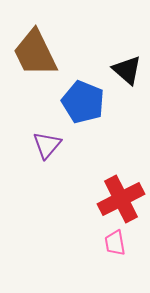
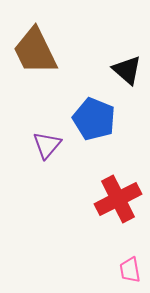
brown trapezoid: moved 2 px up
blue pentagon: moved 11 px right, 17 px down
red cross: moved 3 px left
pink trapezoid: moved 15 px right, 27 px down
